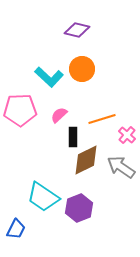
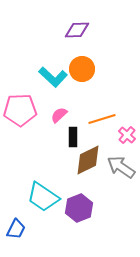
purple diamond: rotated 15 degrees counterclockwise
cyan L-shape: moved 4 px right
brown diamond: moved 2 px right
